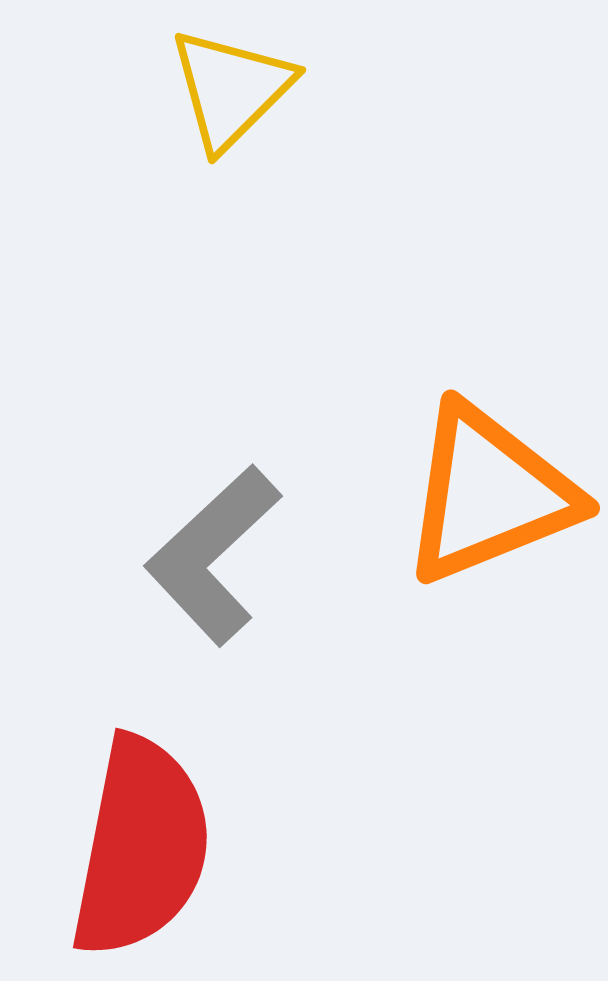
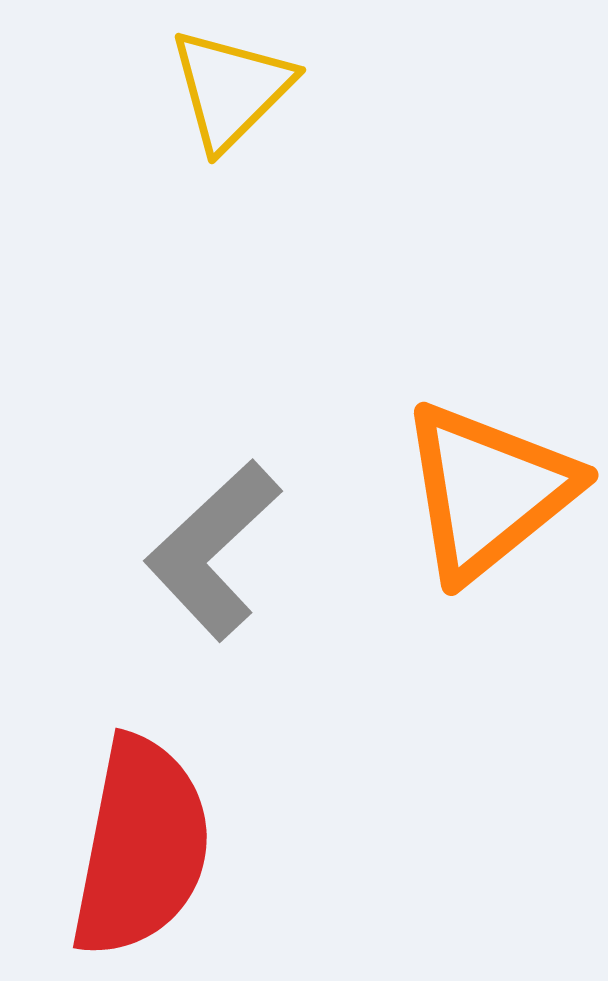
orange triangle: moved 1 px left, 3 px up; rotated 17 degrees counterclockwise
gray L-shape: moved 5 px up
